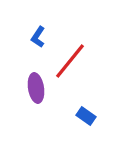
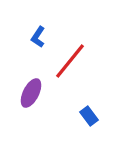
purple ellipse: moved 5 px left, 5 px down; rotated 36 degrees clockwise
blue rectangle: moved 3 px right; rotated 18 degrees clockwise
